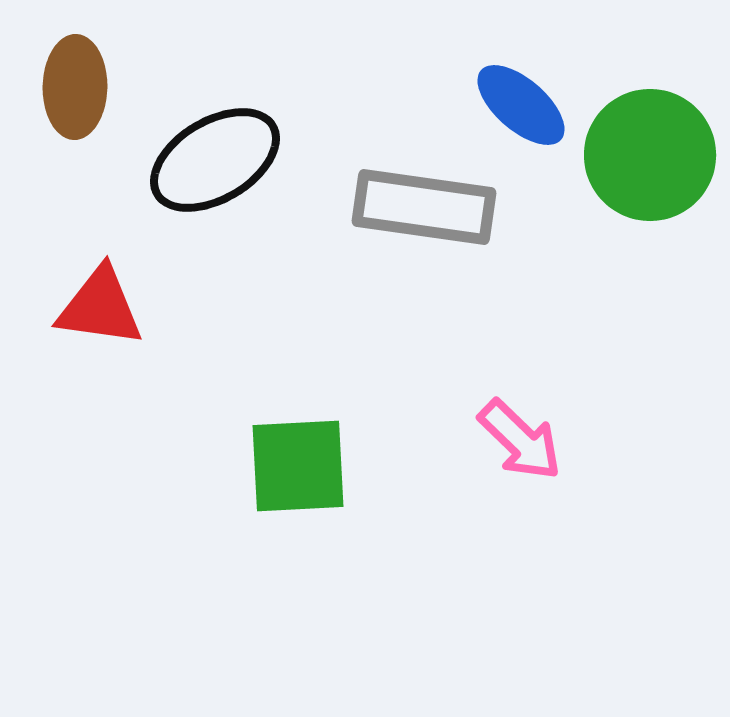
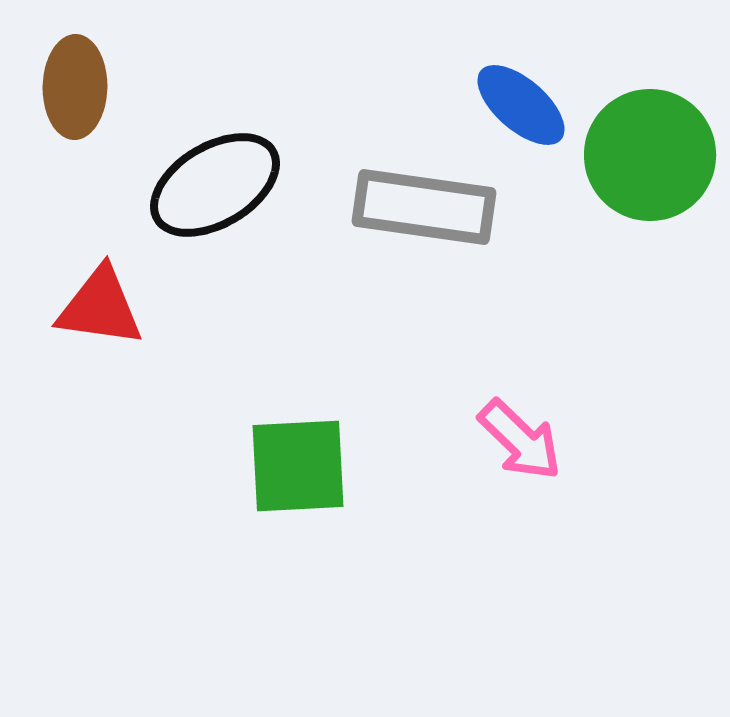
black ellipse: moved 25 px down
